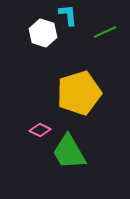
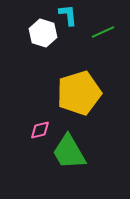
green line: moved 2 px left
pink diamond: rotated 40 degrees counterclockwise
